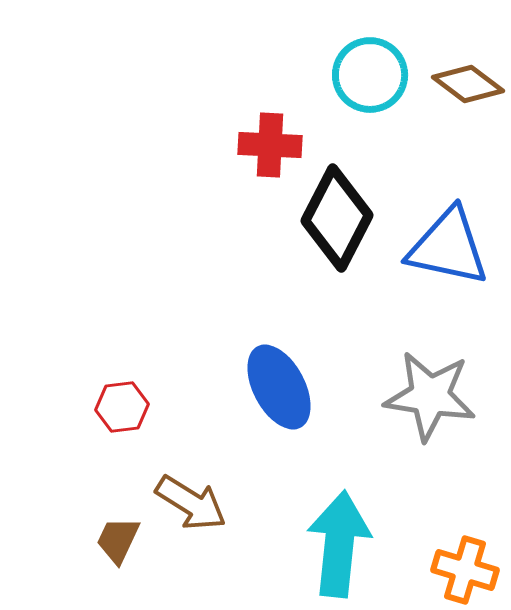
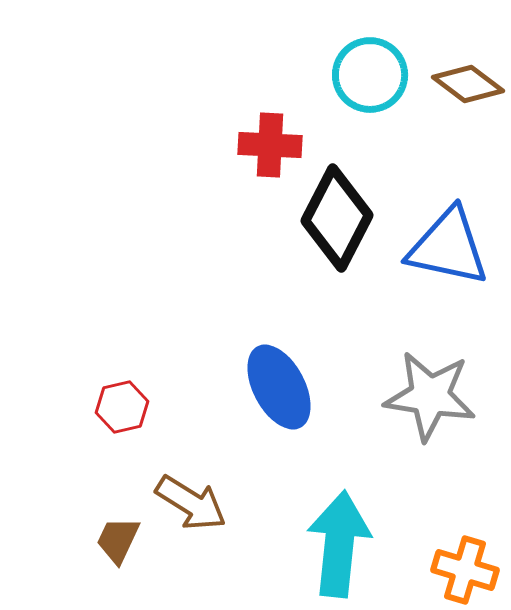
red hexagon: rotated 6 degrees counterclockwise
